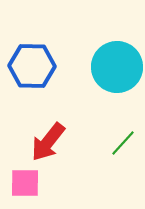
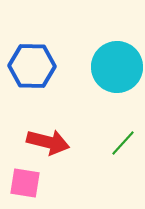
red arrow: rotated 114 degrees counterclockwise
pink square: rotated 8 degrees clockwise
